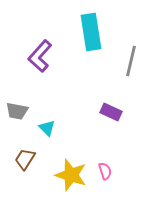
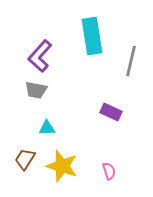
cyan rectangle: moved 1 px right, 4 px down
gray trapezoid: moved 19 px right, 21 px up
cyan triangle: rotated 48 degrees counterclockwise
pink semicircle: moved 4 px right
yellow star: moved 9 px left, 9 px up
